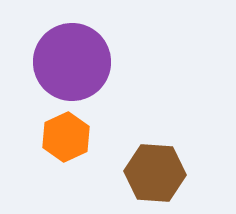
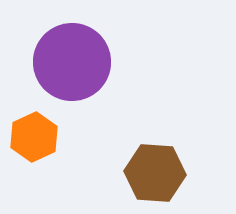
orange hexagon: moved 32 px left
